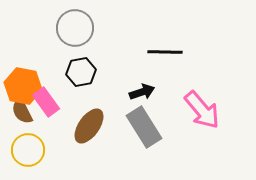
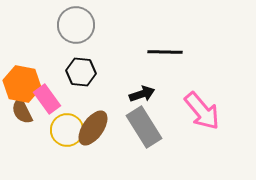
gray circle: moved 1 px right, 3 px up
black hexagon: rotated 16 degrees clockwise
orange hexagon: moved 1 px left, 2 px up
black arrow: moved 2 px down
pink rectangle: moved 1 px right, 3 px up
pink arrow: moved 1 px down
brown ellipse: moved 4 px right, 2 px down
yellow circle: moved 39 px right, 20 px up
